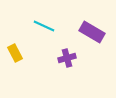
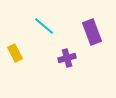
cyan line: rotated 15 degrees clockwise
purple rectangle: rotated 40 degrees clockwise
